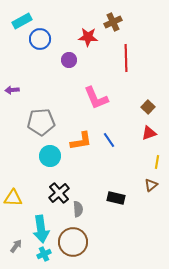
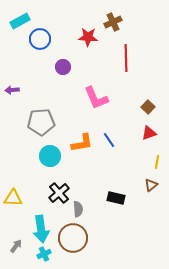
cyan rectangle: moved 2 px left
purple circle: moved 6 px left, 7 px down
orange L-shape: moved 1 px right, 2 px down
brown circle: moved 4 px up
